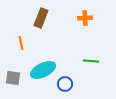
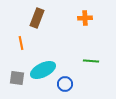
brown rectangle: moved 4 px left
gray square: moved 4 px right
